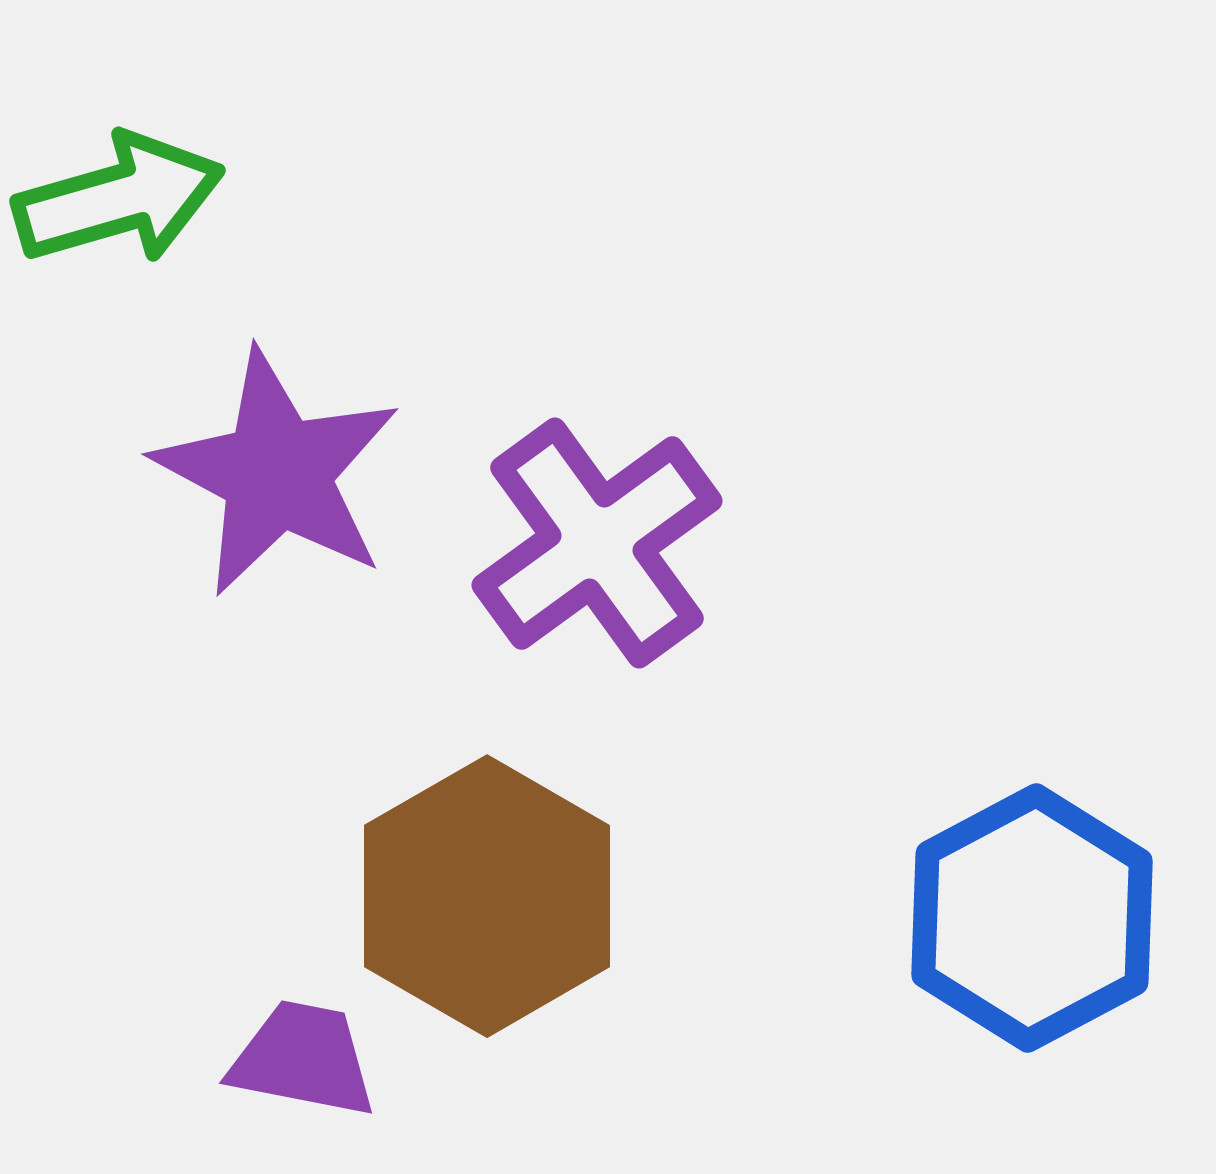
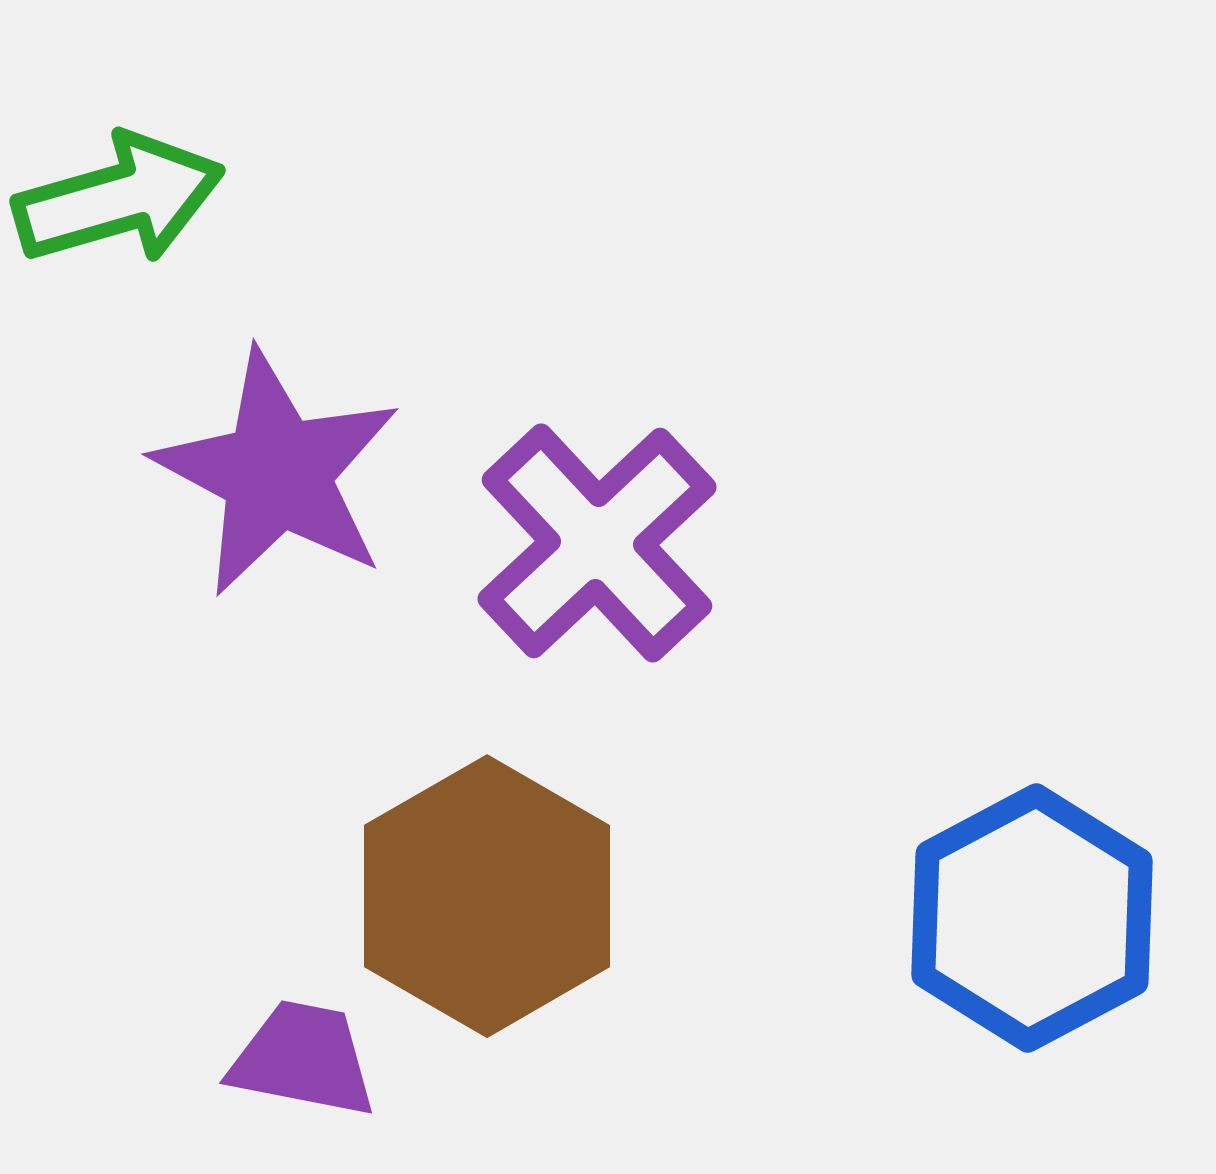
purple cross: rotated 7 degrees counterclockwise
